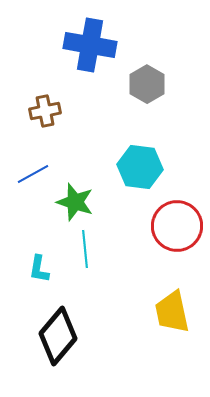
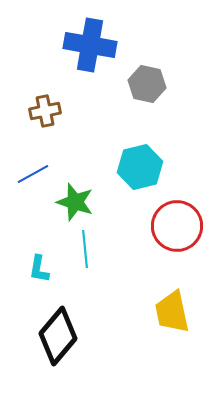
gray hexagon: rotated 18 degrees counterclockwise
cyan hexagon: rotated 21 degrees counterclockwise
